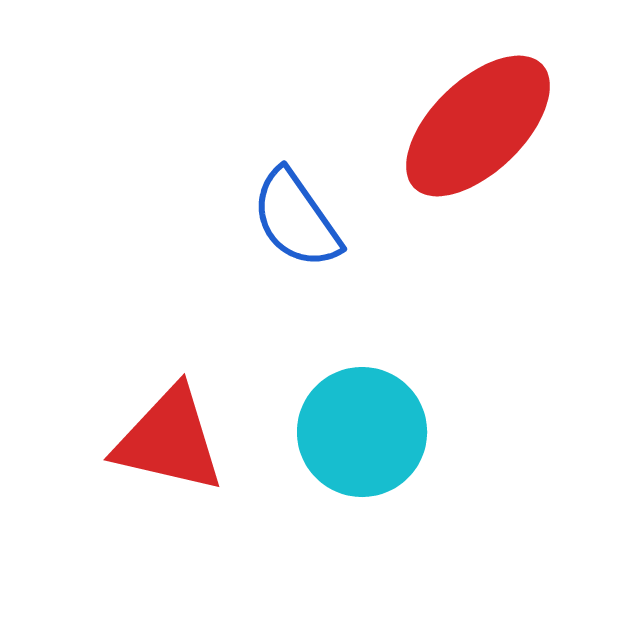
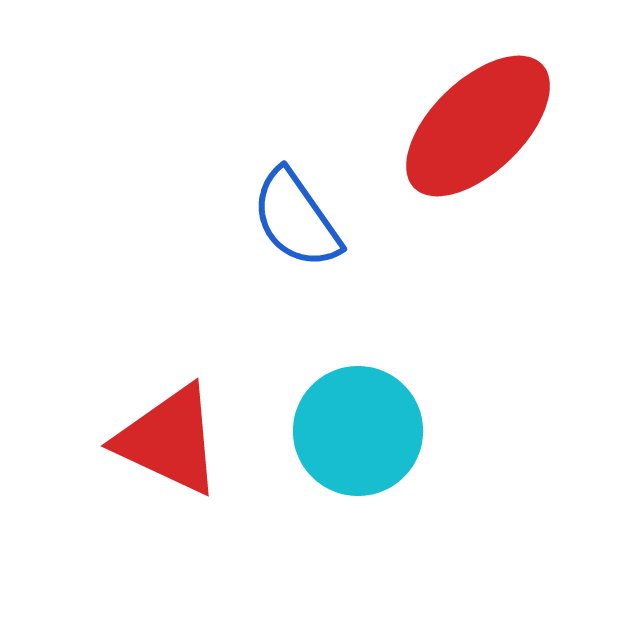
cyan circle: moved 4 px left, 1 px up
red triangle: rotated 12 degrees clockwise
